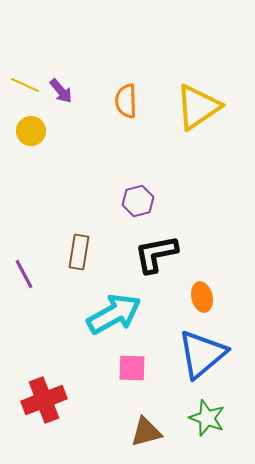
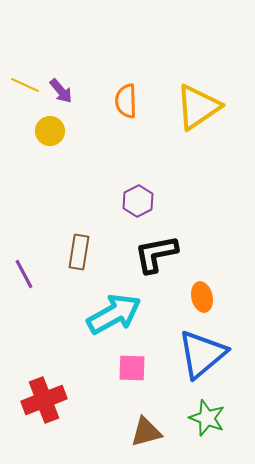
yellow circle: moved 19 px right
purple hexagon: rotated 12 degrees counterclockwise
